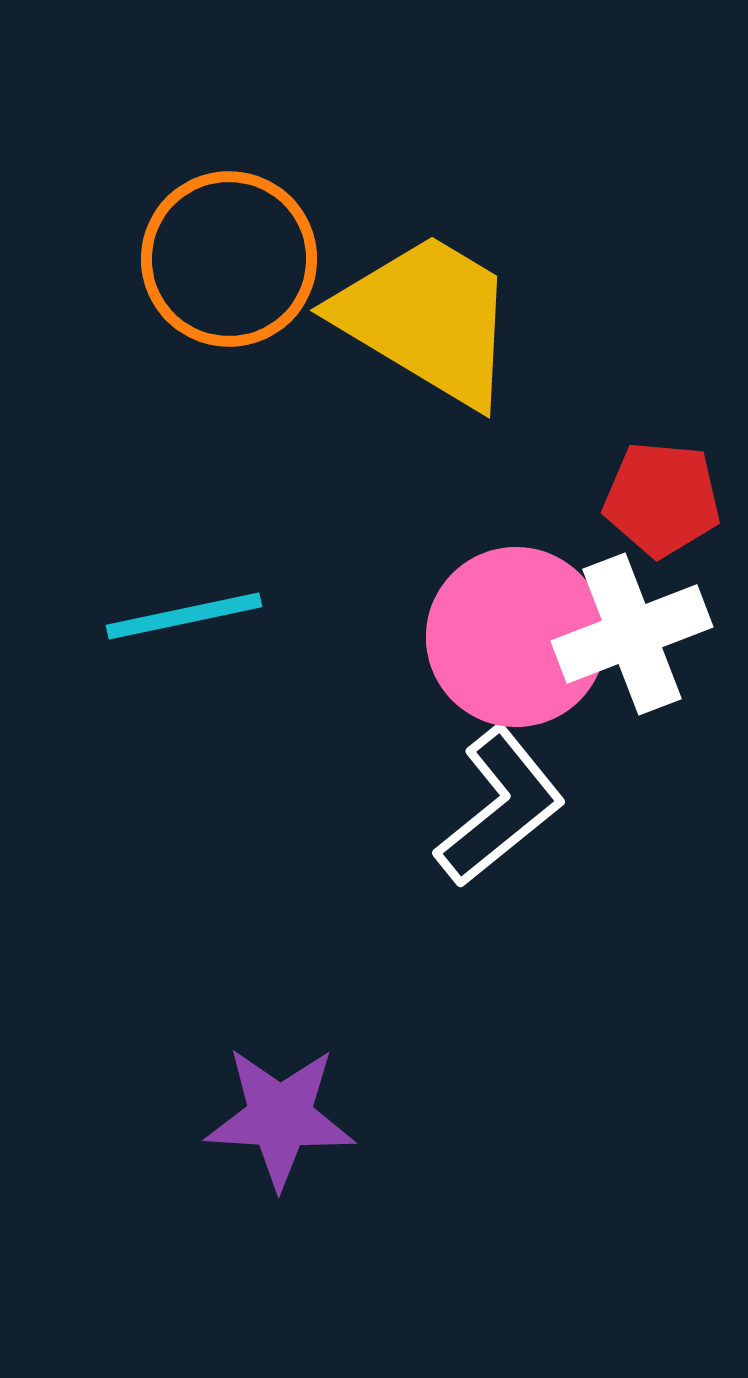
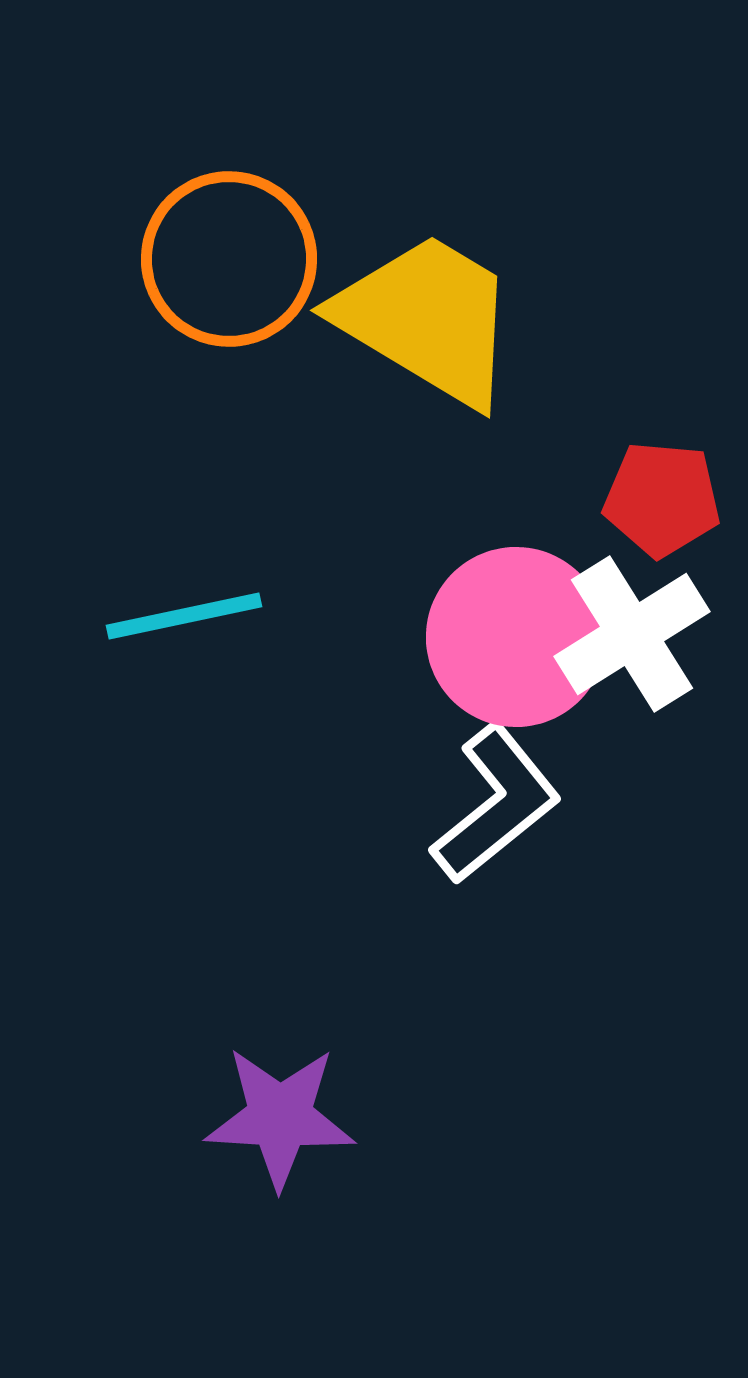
white cross: rotated 11 degrees counterclockwise
white L-shape: moved 4 px left, 3 px up
